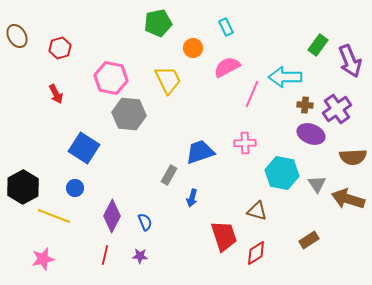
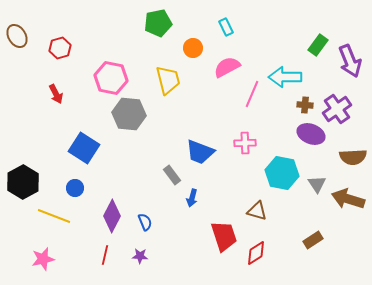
yellow trapezoid: rotated 12 degrees clockwise
blue trapezoid: rotated 140 degrees counterclockwise
gray rectangle: moved 3 px right; rotated 66 degrees counterclockwise
black hexagon: moved 5 px up
brown rectangle: moved 4 px right
